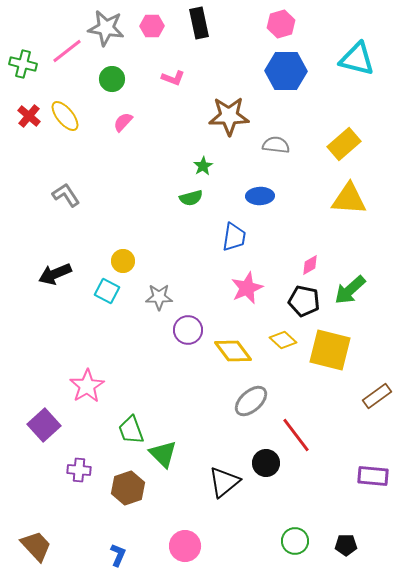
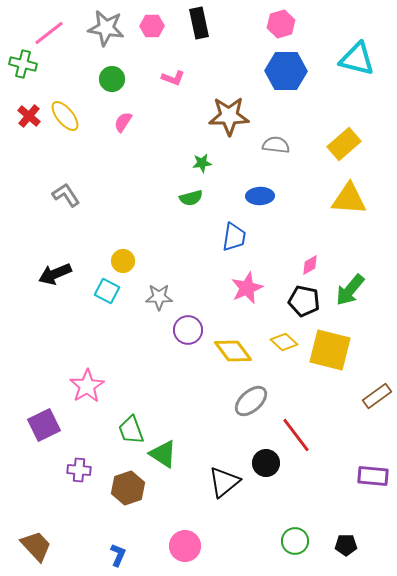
pink line at (67, 51): moved 18 px left, 18 px up
pink semicircle at (123, 122): rotated 10 degrees counterclockwise
green star at (203, 166): moved 1 px left, 3 px up; rotated 24 degrees clockwise
green arrow at (350, 290): rotated 8 degrees counterclockwise
yellow diamond at (283, 340): moved 1 px right, 2 px down
purple square at (44, 425): rotated 16 degrees clockwise
green triangle at (163, 454): rotated 12 degrees counterclockwise
